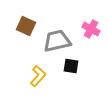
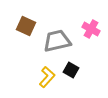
black square: moved 4 px down; rotated 21 degrees clockwise
yellow L-shape: moved 9 px right, 1 px down
